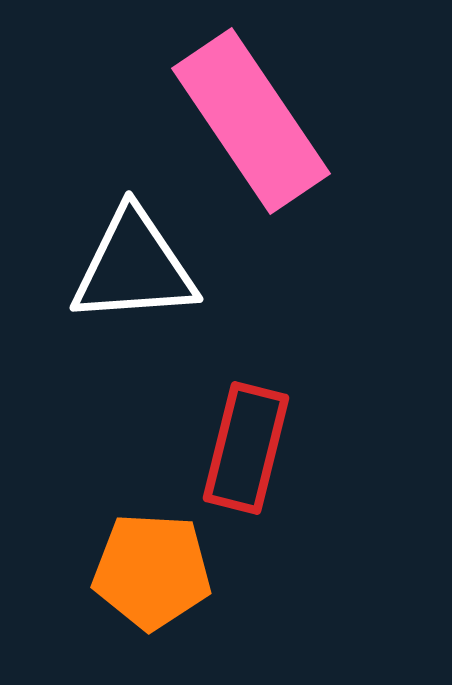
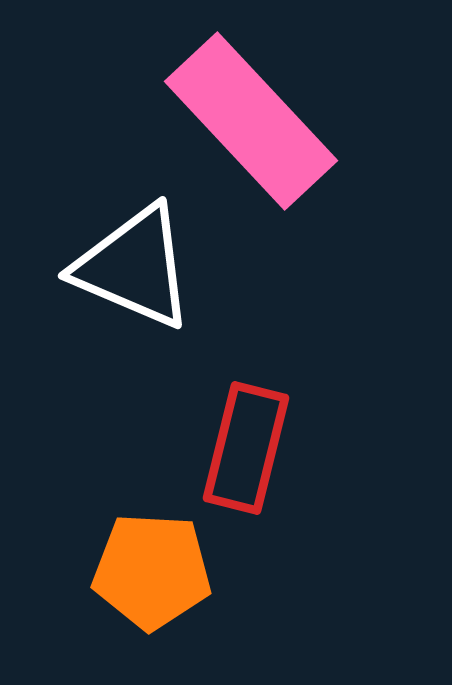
pink rectangle: rotated 9 degrees counterclockwise
white triangle: rotated 27 degrees clockwise
